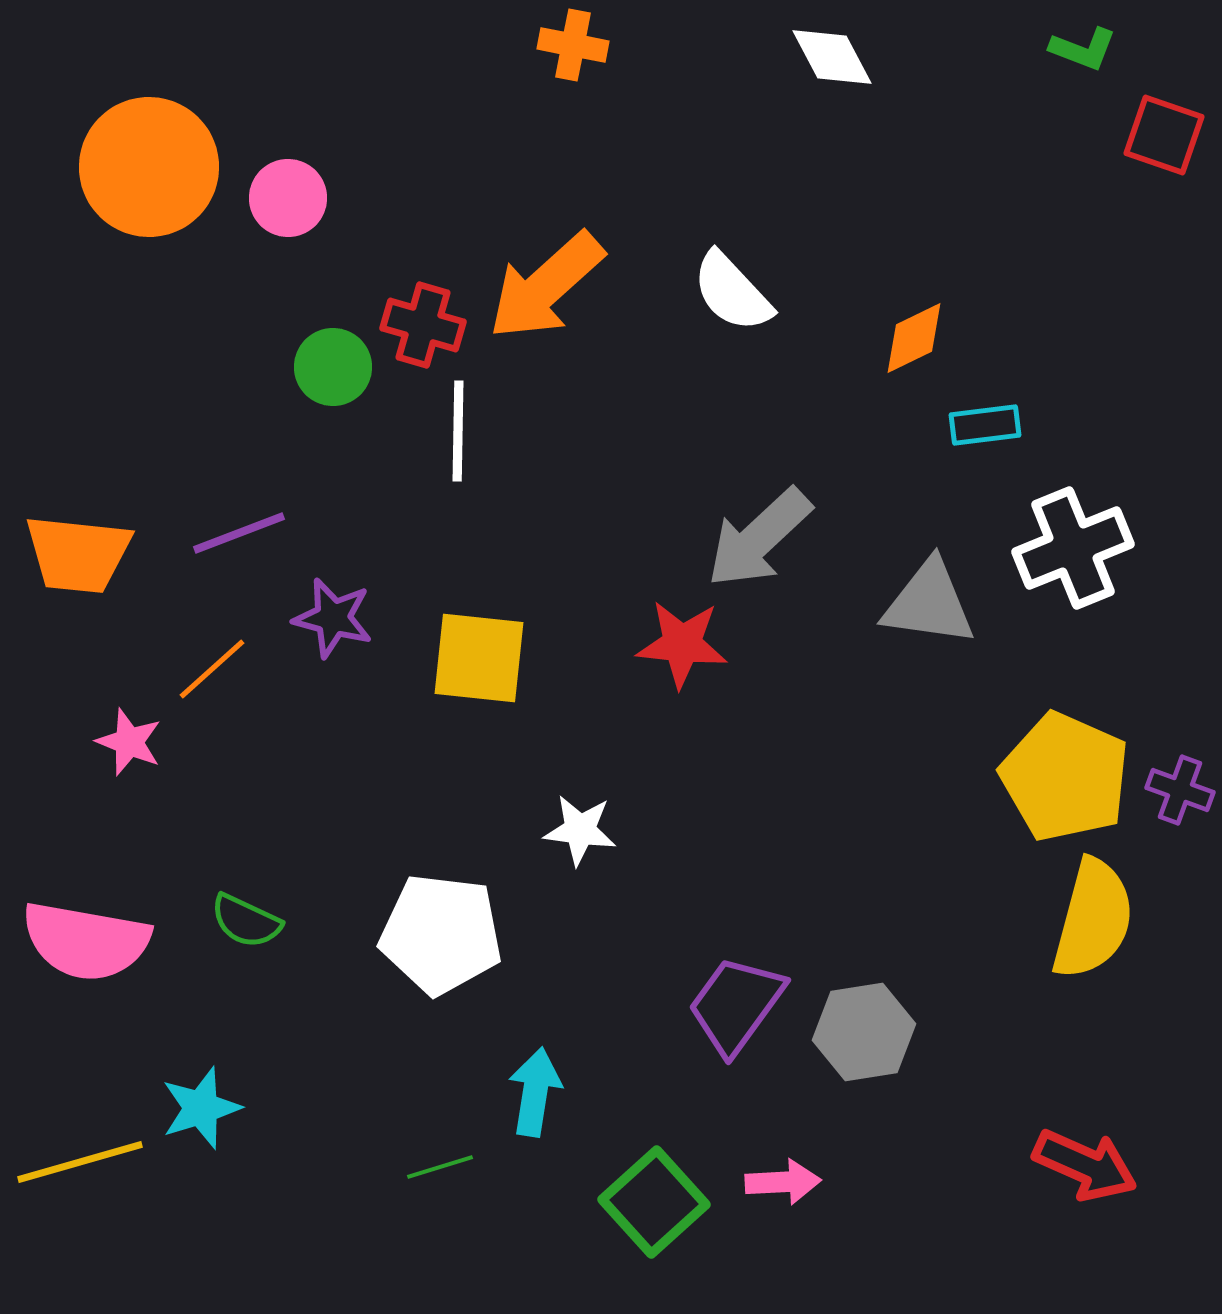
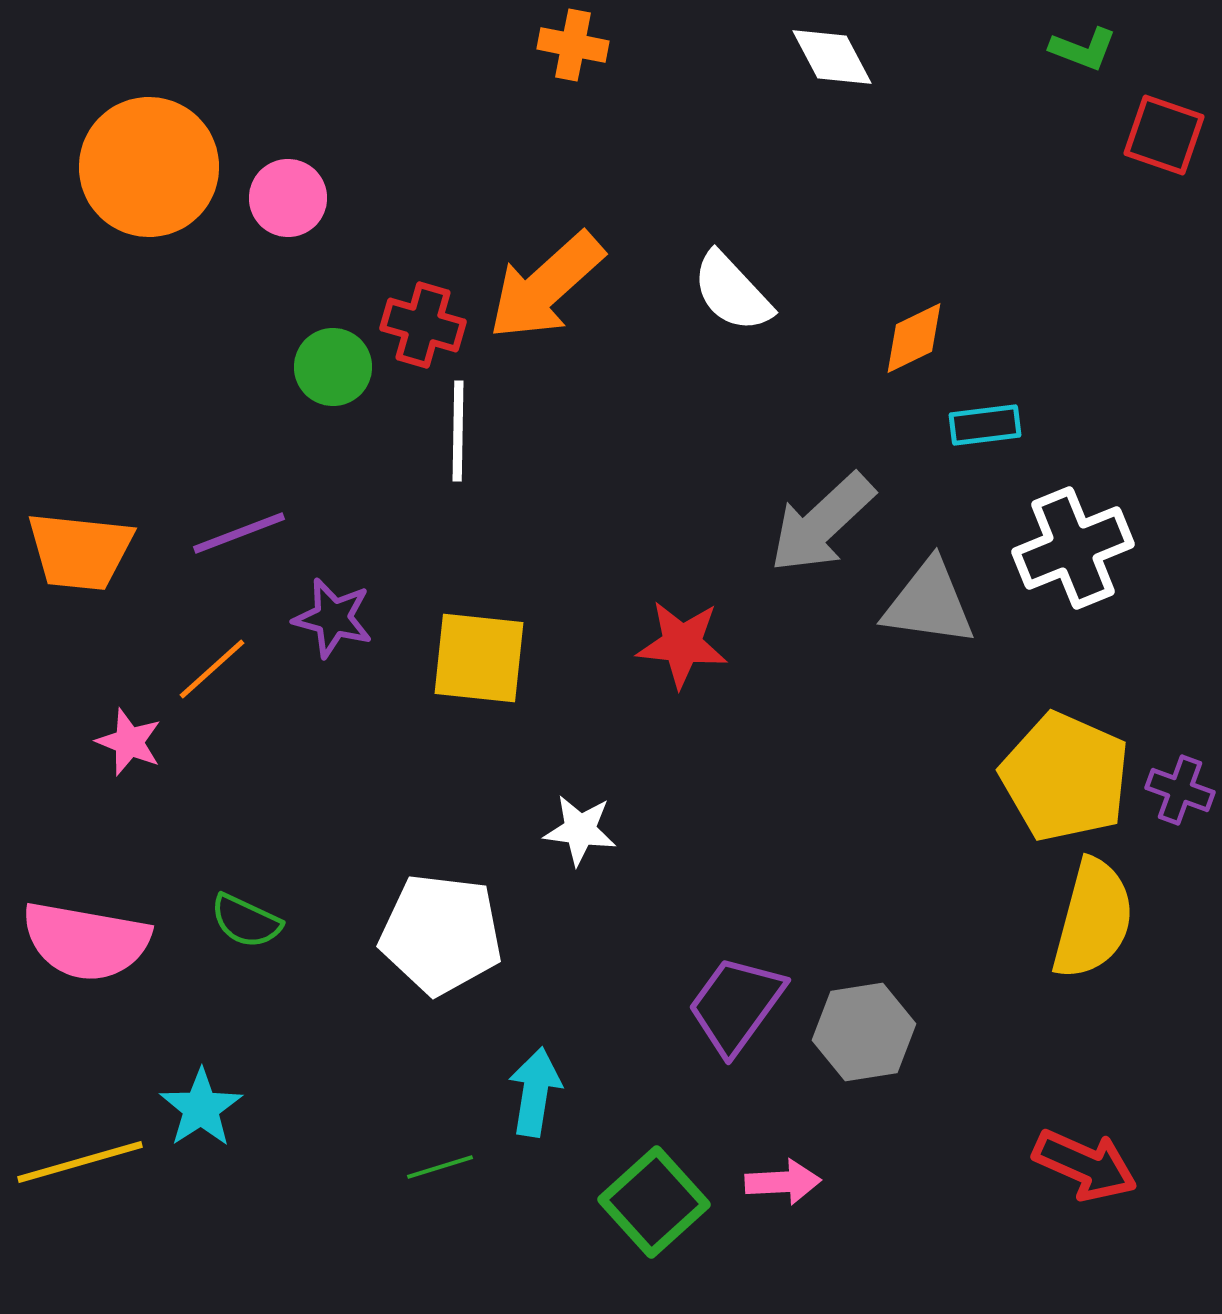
gray arrow: moved 63 px right, 15 px up
orange trapezoid: moved 2 px right, 3 px up
cyan star: rotated 16 degrees counterclockwise
